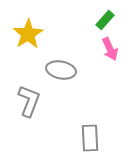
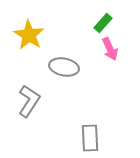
green rectangle: moved 2 px left, 3 px down
yellow star: moved 1 px right, 1 px down; rotated 8 degrees counterclockwise
gray ellipse: moved 3 px right, 3 px up
gray L-shape: rotated 12 degrees clockwise
